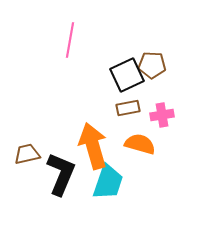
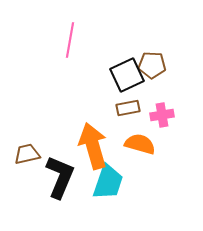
black L-shape: moved 1 px left, 3 px down
